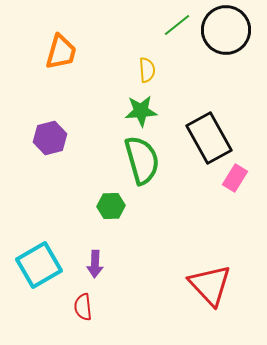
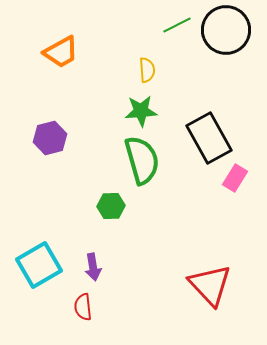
green line: rotated 12 degrees clockwise
orange trapezoid: rotated 45 degrees clockwise
purple arrow: moved 2 px left, 3 px down; rotated 12 degrees counterclockwise
